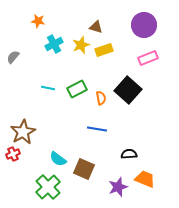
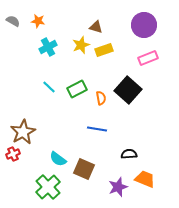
cyan cross: moved 6 px left, 3 px down
gray semicircle: moved 36 px up; rotated 80 degrees clockwise
cyan line: moved 1 px right, 1 px up; rotated 32 degrees clockwise
